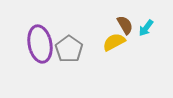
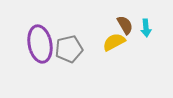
cyan arrow: rotated 42 degrees counterclockwise
gray pentagon: rotated 24 degrees clockwise
